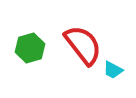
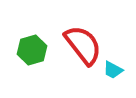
green hexagon: moved 2 px right, 2 px down
